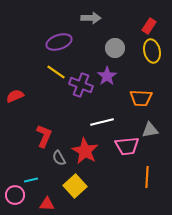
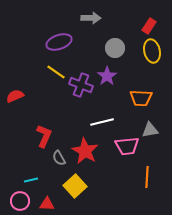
pink circle: moved 5 px right, 6 px down
